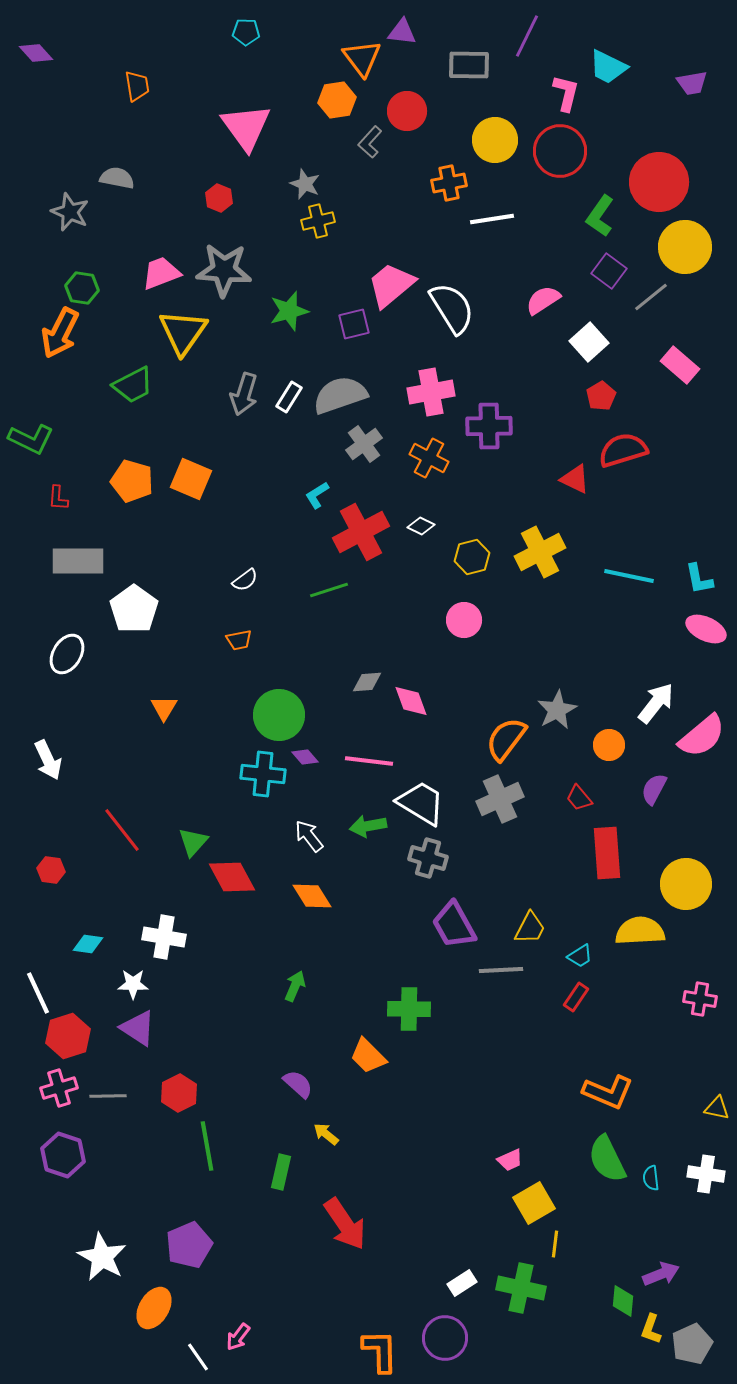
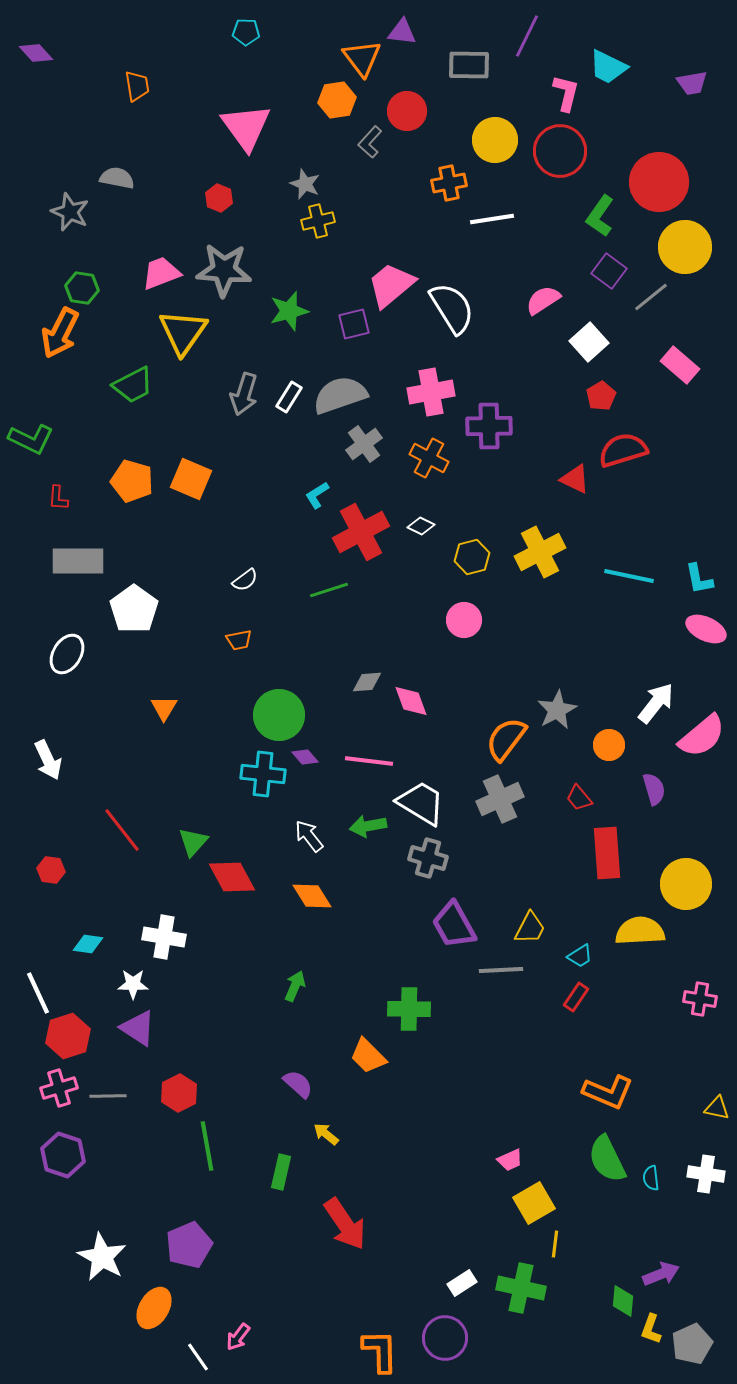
purple semicircle at (654, 789): rotated 136 degrees clockwise
